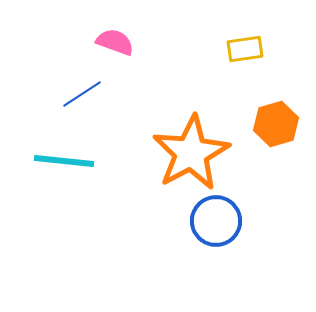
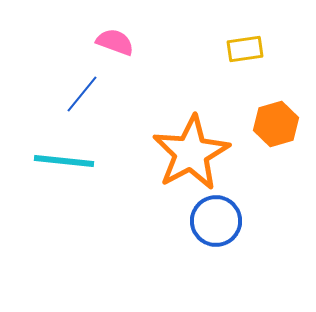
blue line: rotated 18 degrees counterclockwise
